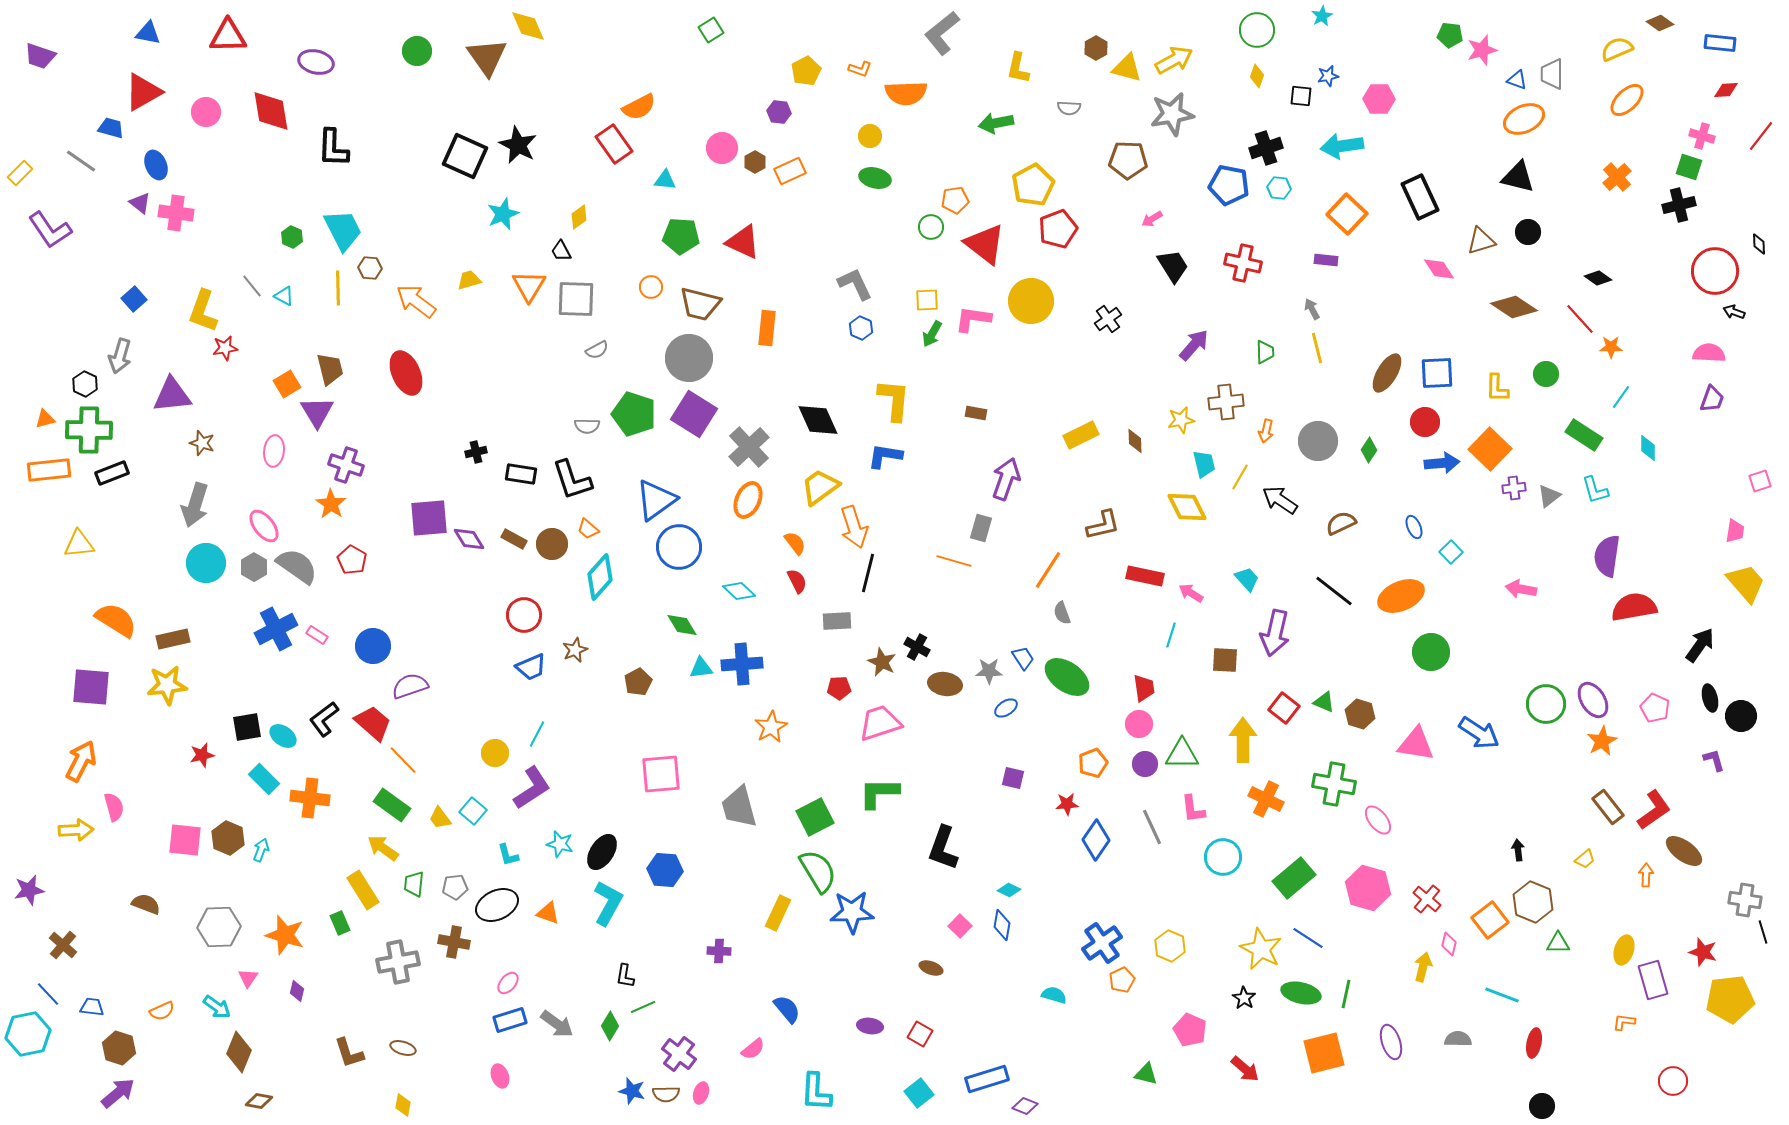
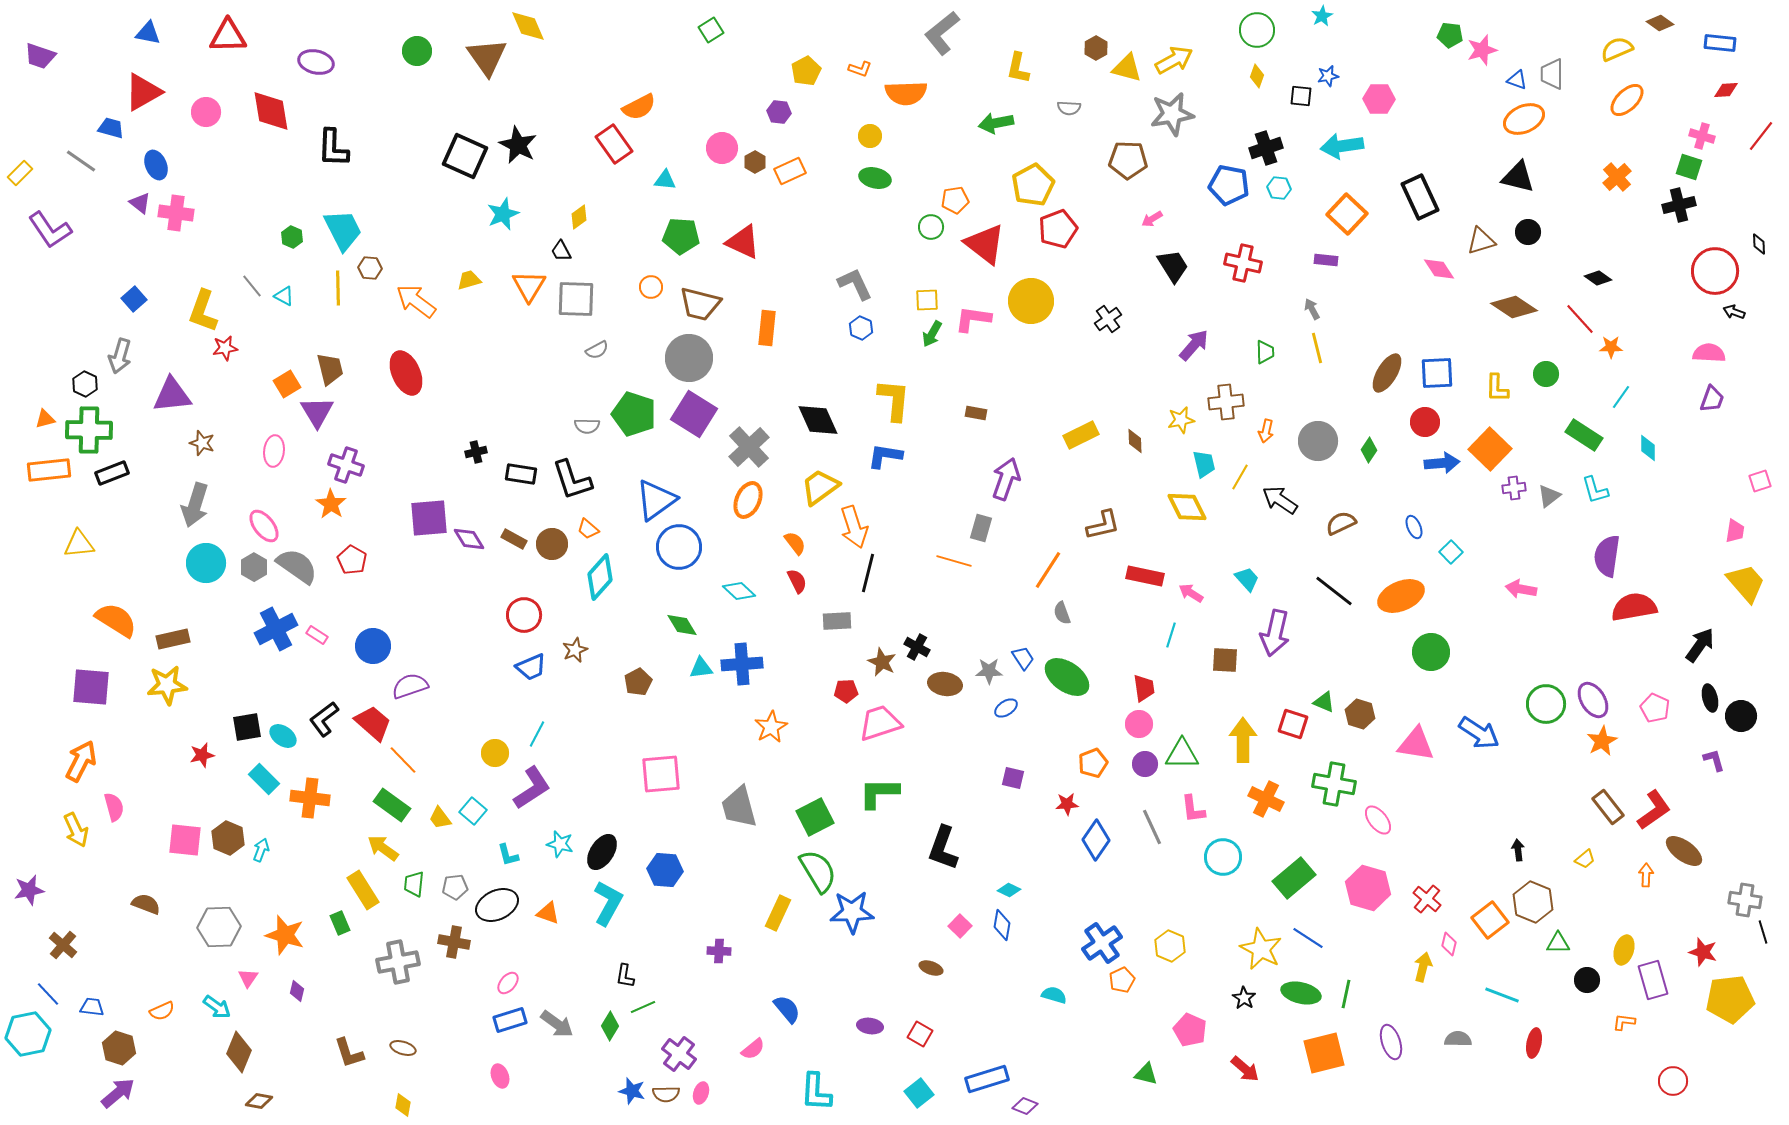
red pentagon at (839, 688): moved 7 px right, 3 px down
red square at (1284, 708): moved 9 px right, 16 px down; rotated 20 degrees counterclockwise
yellow arrow at (76, 830): rotated 68 degrees clockwise
black circle at (1542, 1106): moved 45 px right, 126 px up
